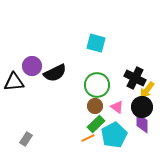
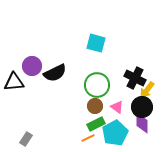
green rectangle: rotated 18 degrees clockwise
cyan pentagon: moved 1 px right, 2 px up
